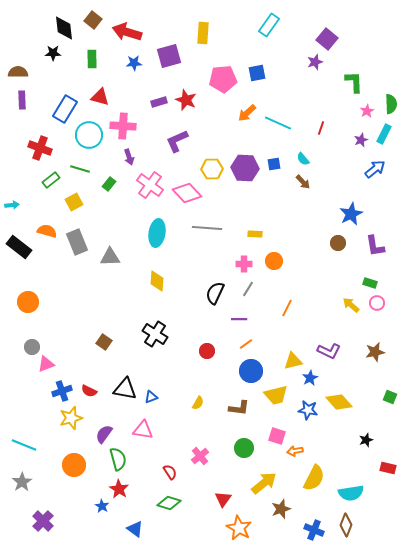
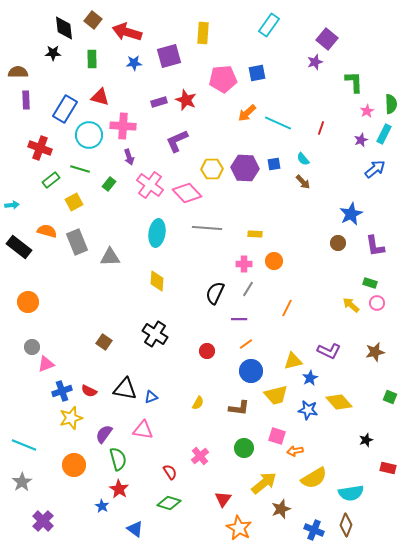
purple rectangle at (22, 100): moved 4 px right
yellow semicircle at (314, 478): rotated 32 degrees clockwise
